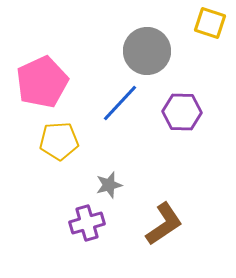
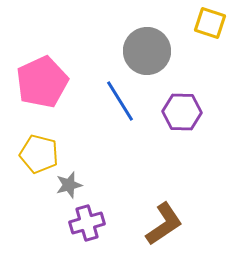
blue line: moved 2 px up; rotated 75 degrees counterclockwise
yellow pentagon: moved 20 px left, 13 px down; rotated 18 degrees clockwise
gray star: moved 40 px left
